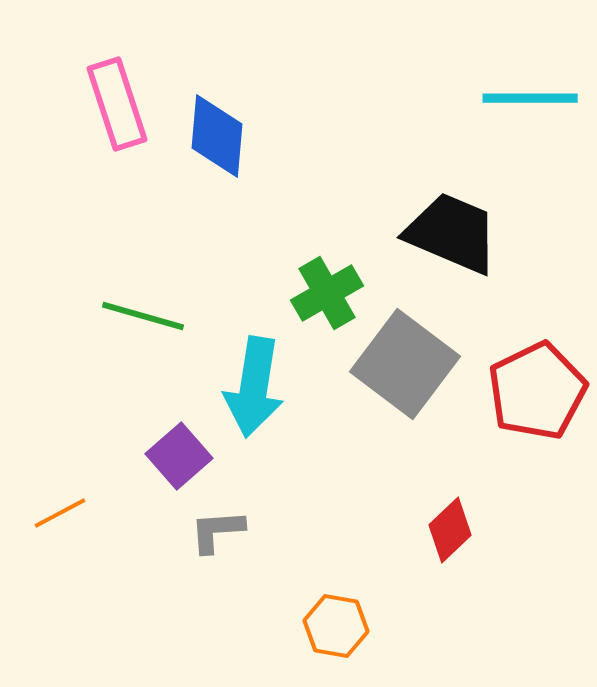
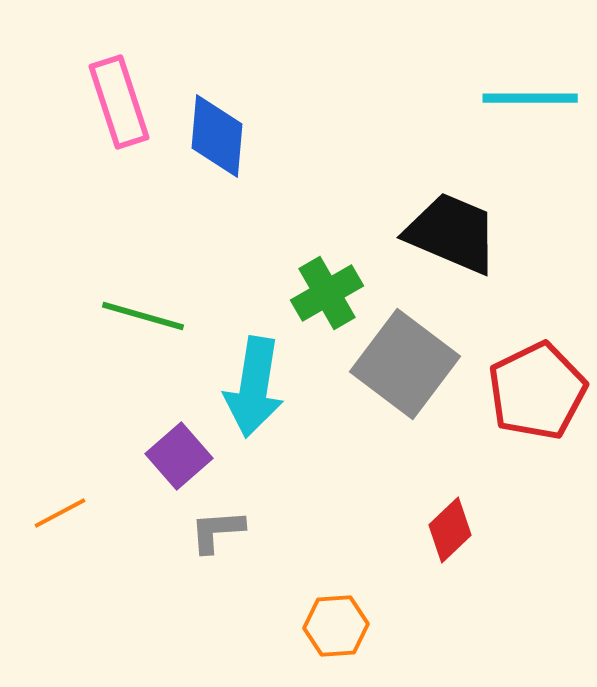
pink rectangle: moved 2 px right, 2 px up
orange hexagon: rotated 14 degrees counterclockwise
